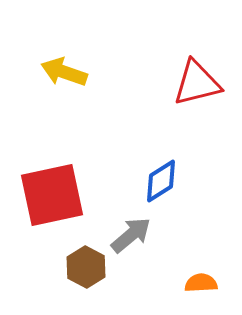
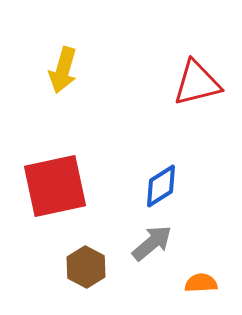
yellow arrow: moved 1 px left, 2 px up; rotated 93 degrees counterclockwise
blue diamond: moved 5 px down
red square: moved 3 px right, 9 px up
gray arrow: moved 21 px right, 8 px down
